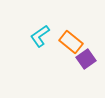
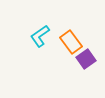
orange rectangle: rotated 15 degrees clockwise
